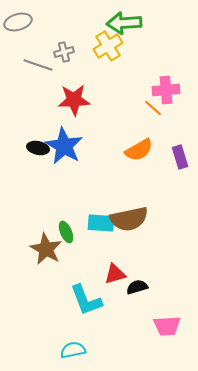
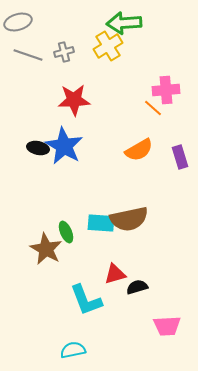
gray line: moved 10 px left, 10 px up
